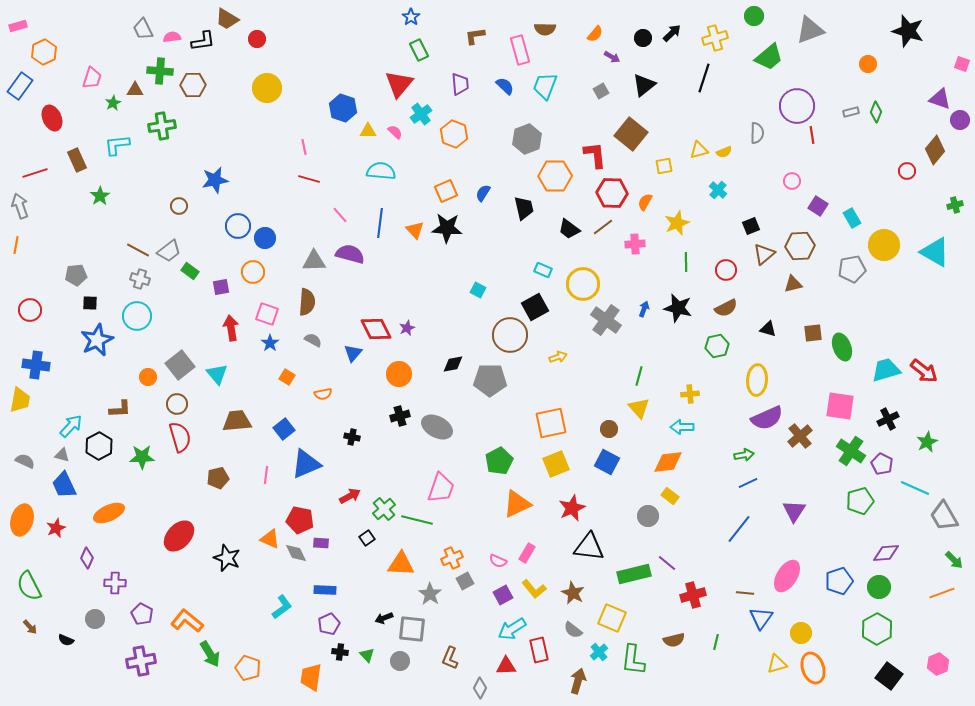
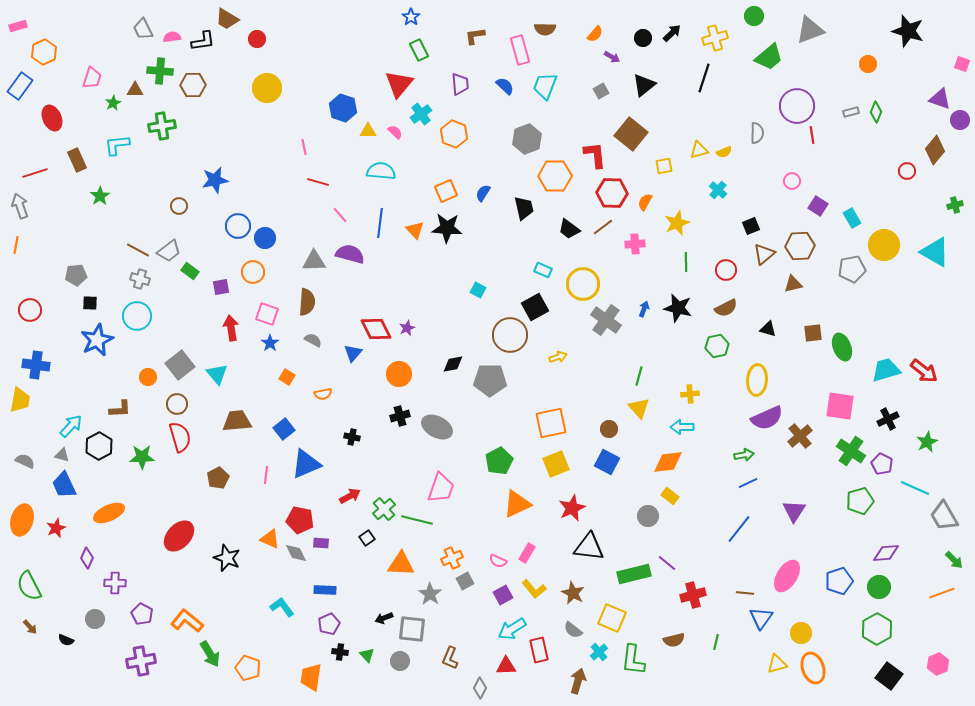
red line at (309, 179): moved 9 px right, 3 px down
brown pentagon at (218, 478): rotated 15 degrees counterclockwise
cyan L-shape at (282, 607): rotated 90 degrees counterclockwise
